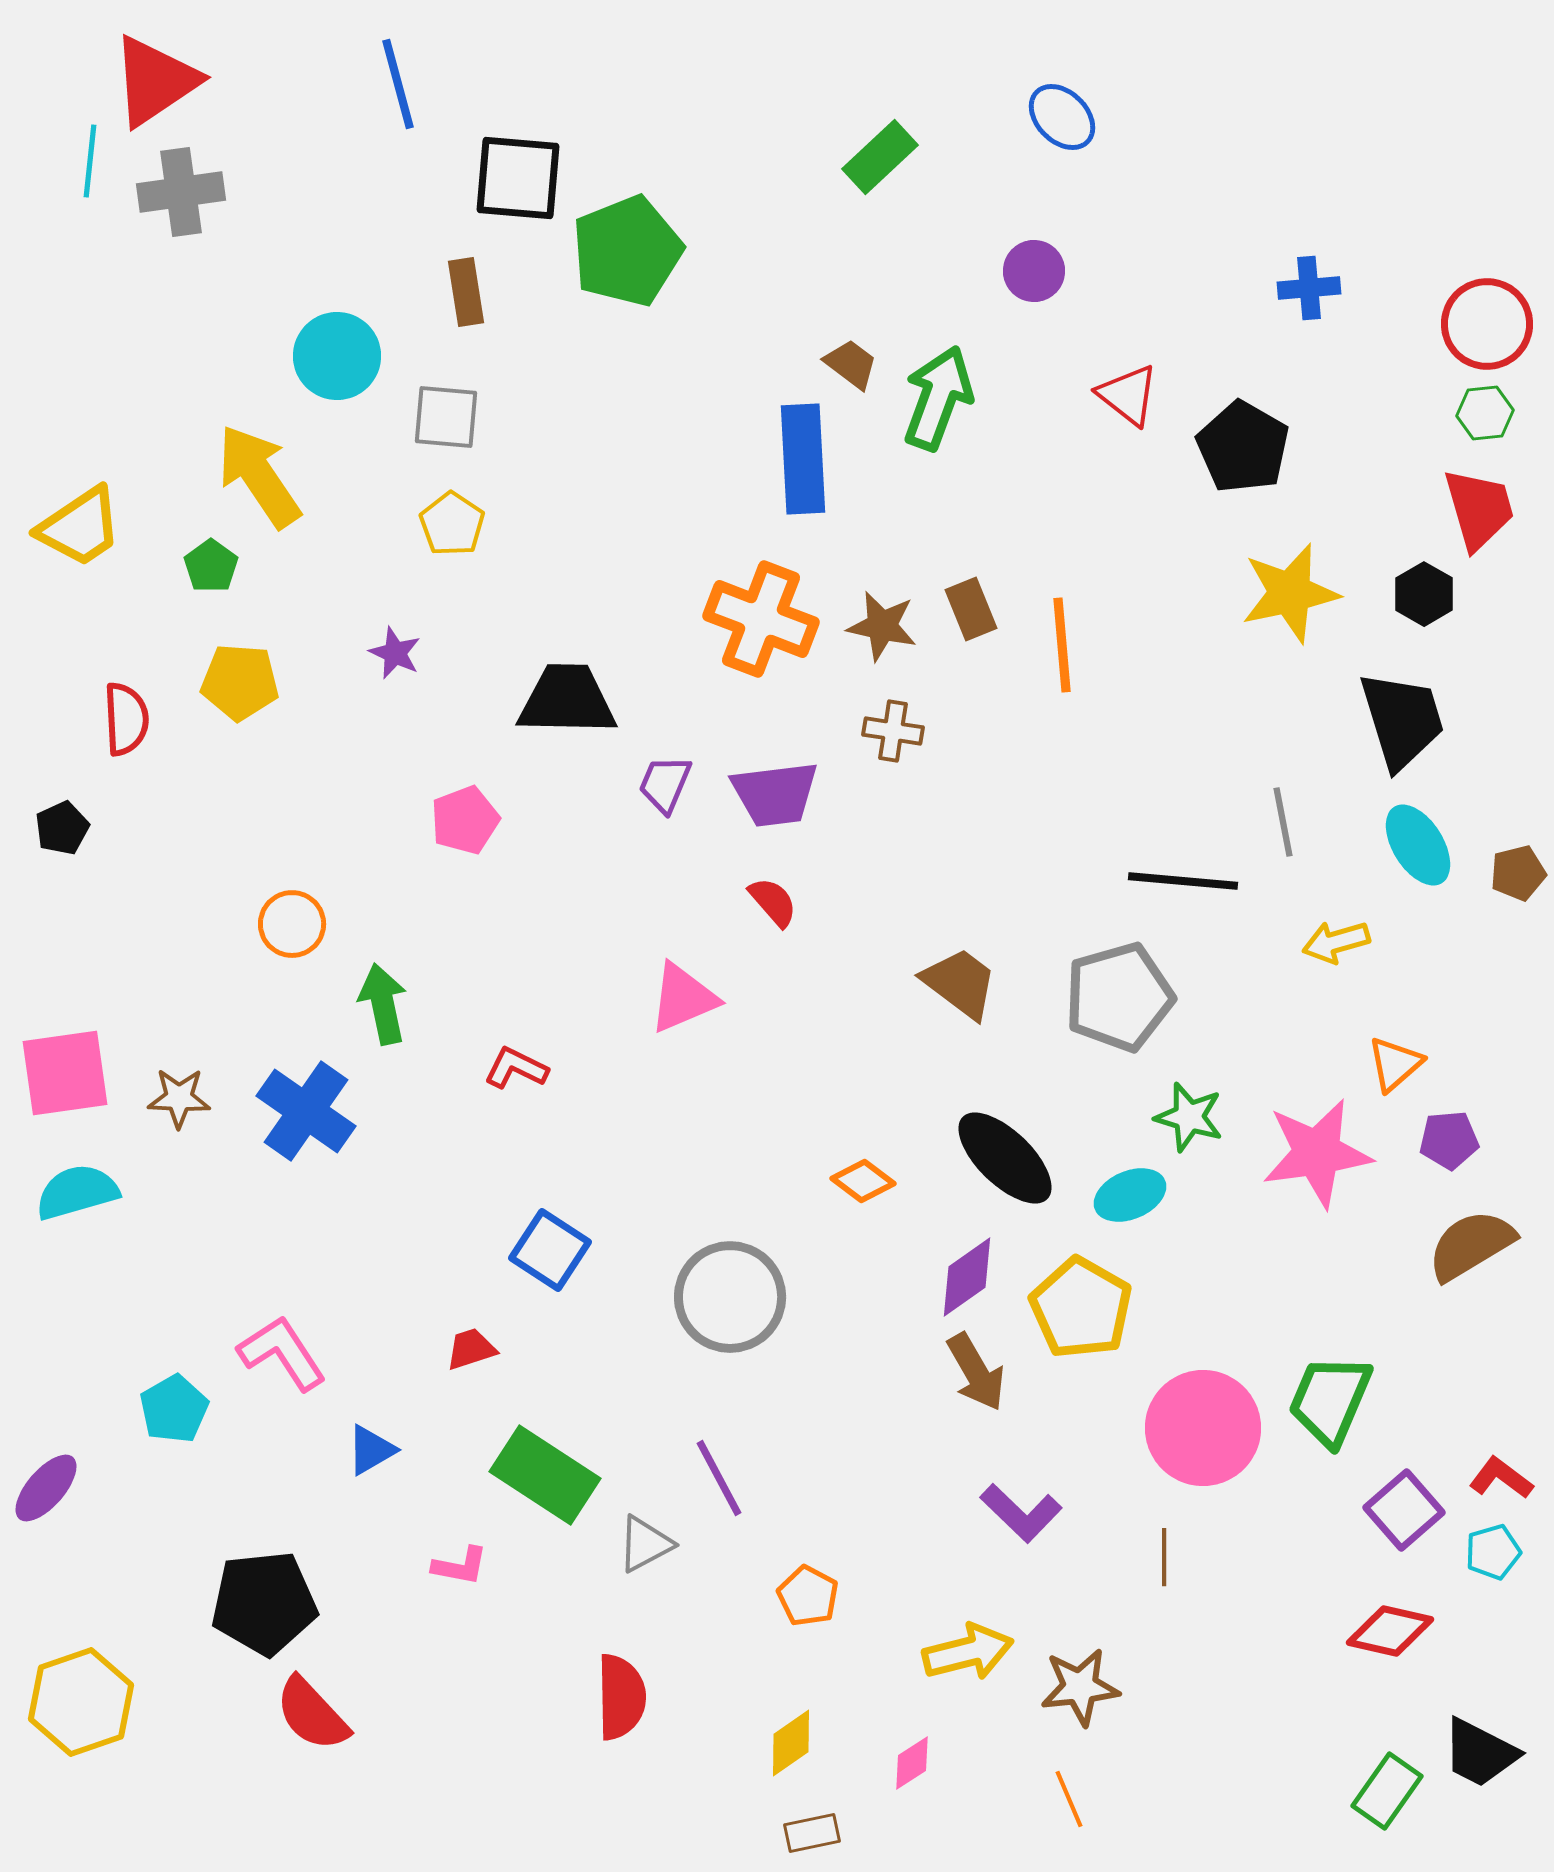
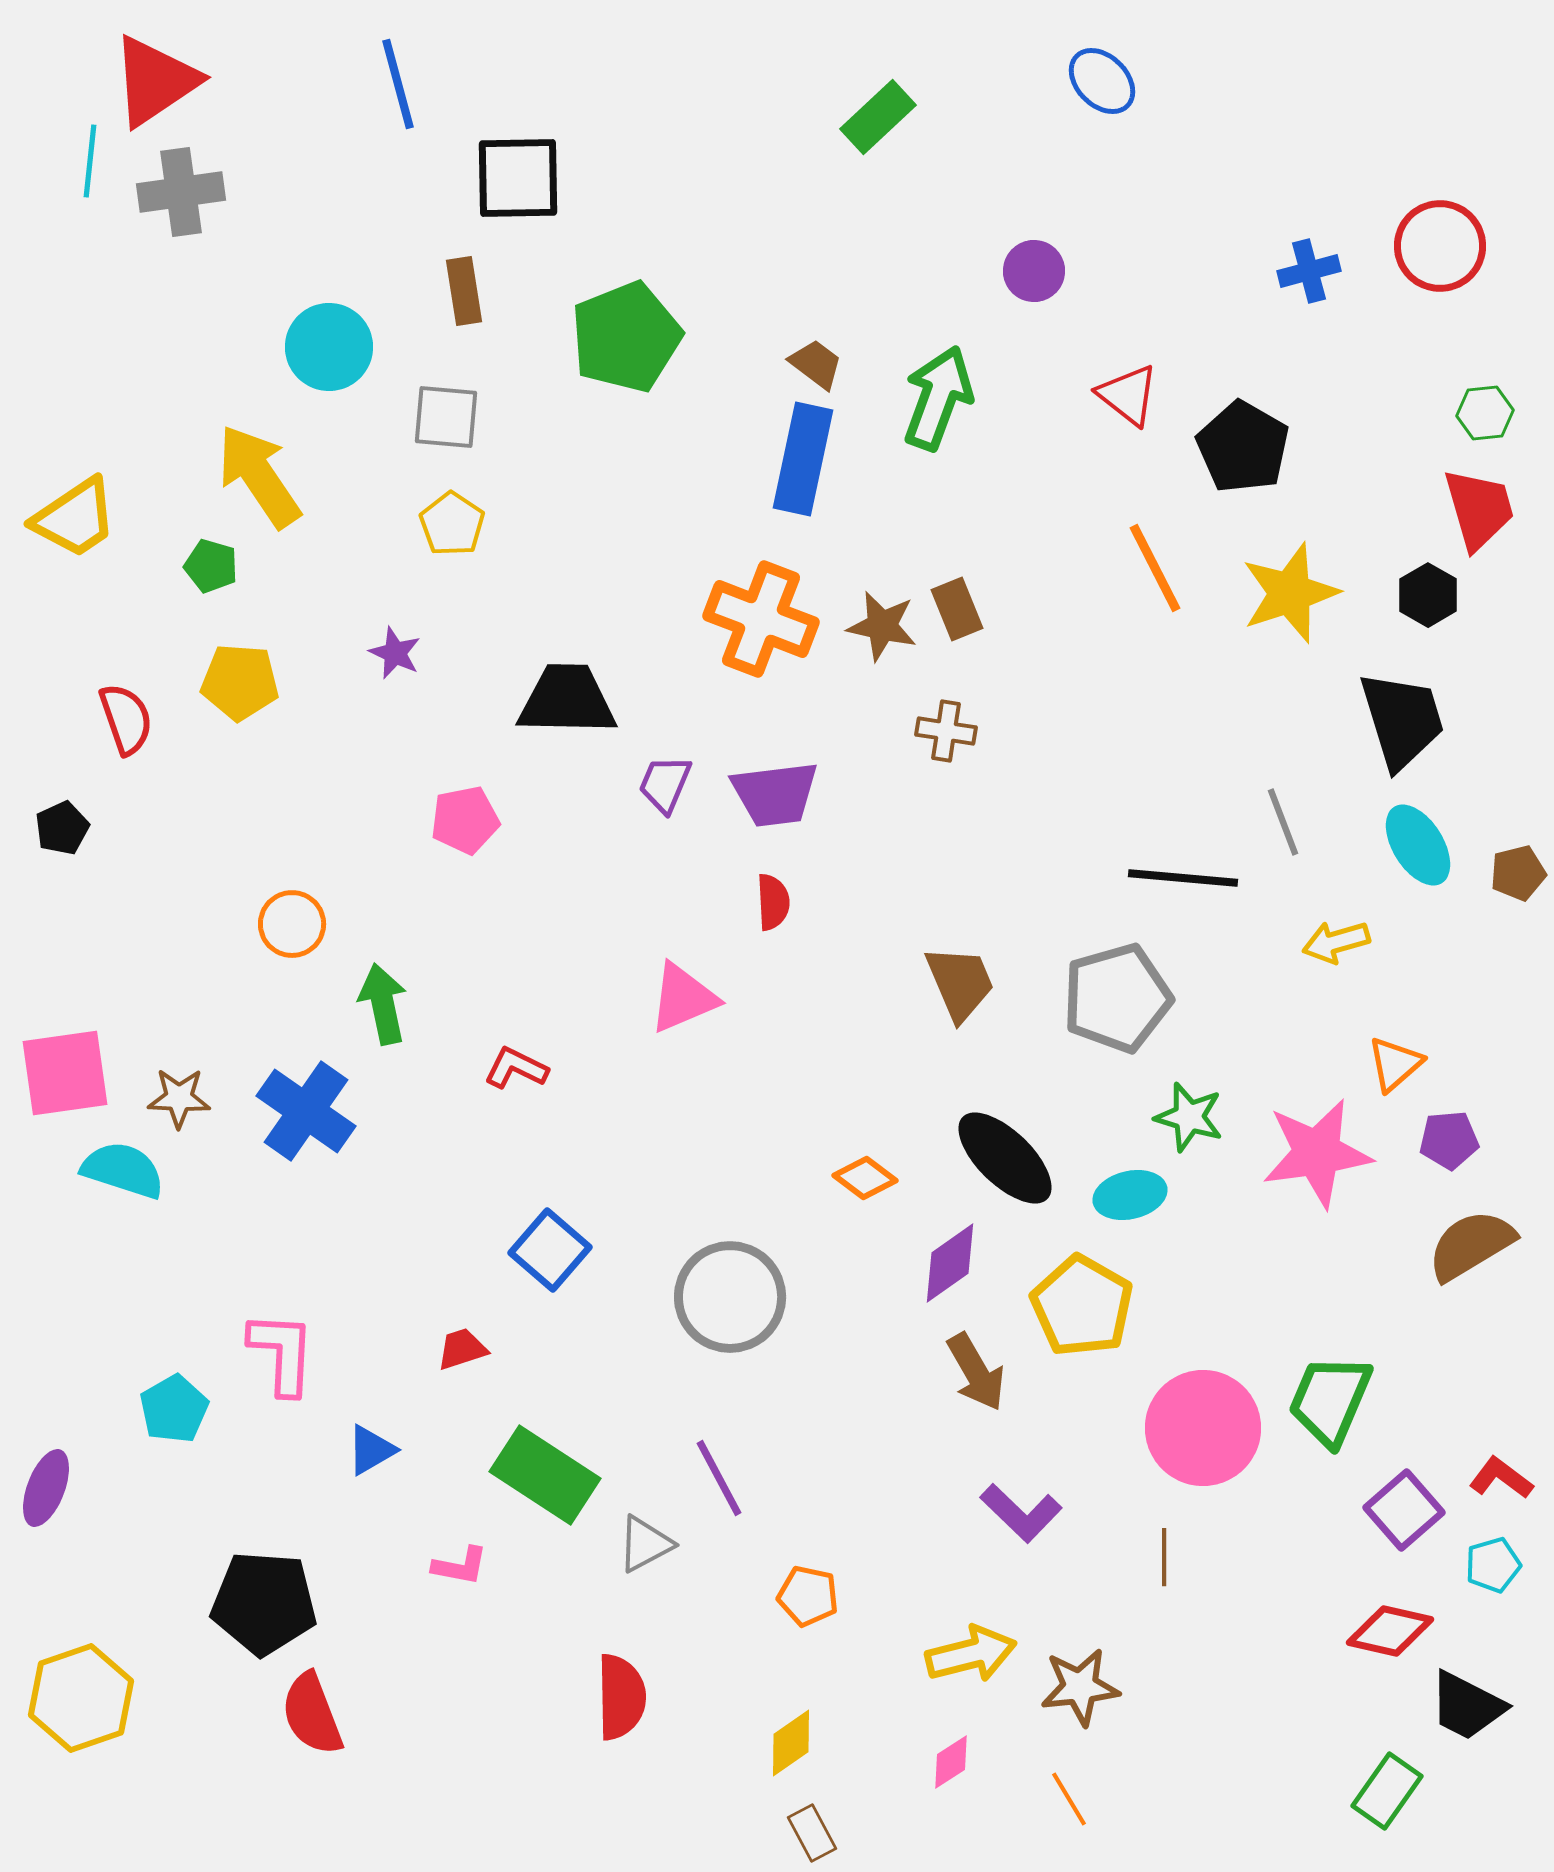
blue ellipse at (1062, 117): moved 40 px right, 36 px up
green rectangle at (880, 157): moved 2 px left, 40 px up
black square at (518, 178): rotated 6 degrees counterclockwise
green pentagon at (627, 251): moved 1 px left, 86 px down
blue cross at (1309, 288): moved 17 px up; rotated 10 degrees counterclockwise
brown rectangle at (466, 292): moved 2 px left, 1 px up
red circle at (1487, 324): moved 47 px left, 78 px up
cyan circle at (337, 356): moved 8 px left, 9 px up
brown trapezoid at (851, 364): moved 35 px left
blue rectangle at (803, 459): rotated 15 degrees clockwise
yellow trapezoid at (80, 527): moved 5 px left, 9 px up
green pentagon at (211, 566): rotated 20 degrees counterclockwise
yellow star at (1290, 593): rotated 6 degrees counterclockwise
black hexagon at (1424, 594): moved 4 px right, 1 px down
brown rectangle at (971, 609): moved 14 px left
orange line at (1062, 645): moved 93 px right, 77 px up; rotated 22 degrees counterclockwise
red semicircle at (126, 719): rotated 16 degrees counterclockwise
brown cross at (893, 731): moved 53 px right
pink pentagon at (465, 820): rotated 10 degrees clockwise
gray line at (1283, 822): rotated 10 degrees counterclockwise
black line at (1183, 881): moved 3 px up
red semicircle at (773, 902): rotated 38 degrees clockwise
brown trapezoid at (960, 983): rotated 30 degrees clockwise
gray pentagon at (1119, 997): moved 2 px left, 1 px down
orange diamond at (863, 1181): moved 2 px right, 3 px up
cyan semicircle at (77, 1192): moved 46 px right, 22 px up; rotated 34 degrees clockwise
cyan ellipse at (1130, 1195): rotated 10 degrees clockwise
blue square at (550, 1250): rotated 8 degrees clockwise
purple diamond at (967, 1277): moved 17 px left, 14 px up
yellow pentagon at (1081, 1308): moved 1 px right, 2 px up
red trapezoid at (471, 1349): moved 9 px left
pink L-shape at (282, 1353): rotated 36 degrees clockwise
purple ellipse at (46, 1488): rotated 20 degrees counterclockwise
cyan pentagon at (1493, 1552): moved 13 px down
orange pentagon at (808, 1596): rotated 16 degrees counterclockwise
black pentagon at (264, 1603): rotated 10 degrees clockwise
yellow arrow at (968, 1652): moved 3 px right, 2 px down
yellow hexagon at (81, 1702): moved 4 px up
red semicircle at (312, 1714): rotated 22 degrees clockwise
black trapezoid at (1480, 1753): moved 13 px left, 47 px up
pink diamond at (912, 1763): moved 39 px right, 1 px up
orange line at (1069, 1799): rotated 8 degrees counterclockwise
brown rectangle at (812, 1833): rotated 74 degrees clockwise
